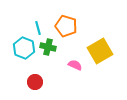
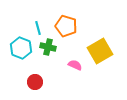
cyan hexagon: moved 3 px left
